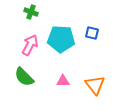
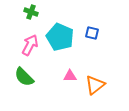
cyan pentagon: moved 1 px left, 2 px up; rotated 20 degrees clockwise
pink triangle: moved 7 px right, 5 px up
orange triangle: rotated 30 degrees clockwise
